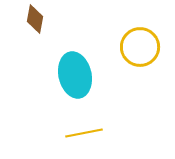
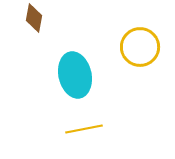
brown diamond: moved 1 px left, 1 px up
yellow line: moved 4 px up
